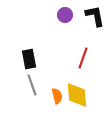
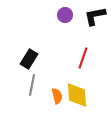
black L-shape: rotated 90 degrees counterclockwise
black rectangle: rotated 42 degrees clockwise
gray line: rotated 30 degrees clockwise
